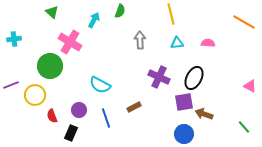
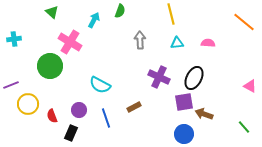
orange line: rotated 10 degrees clockwise
yellow circle: moved 7 px left, 9 px down
